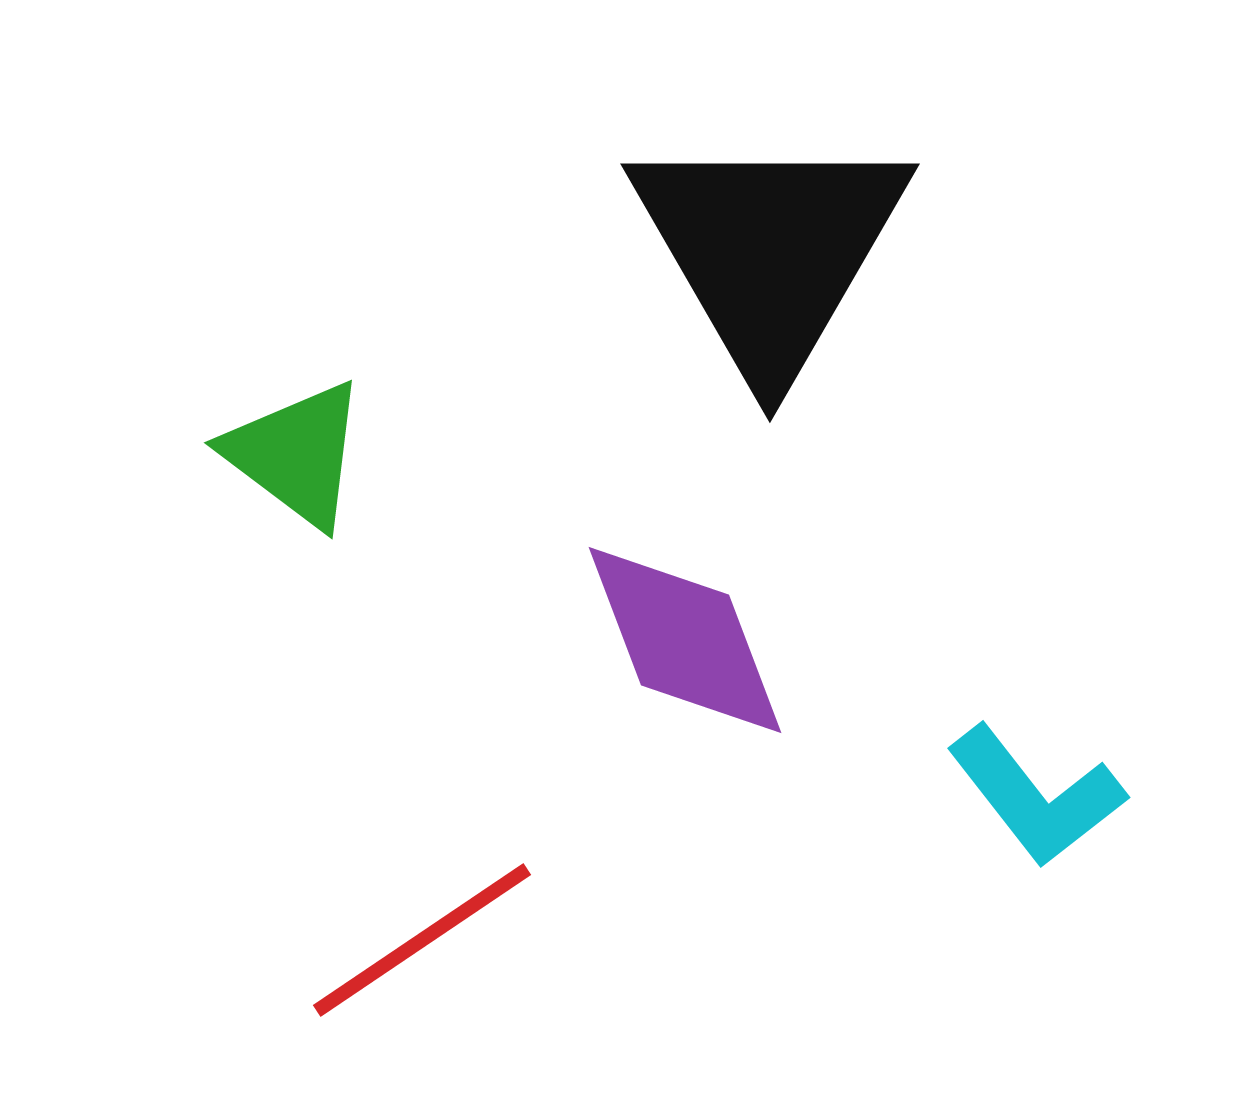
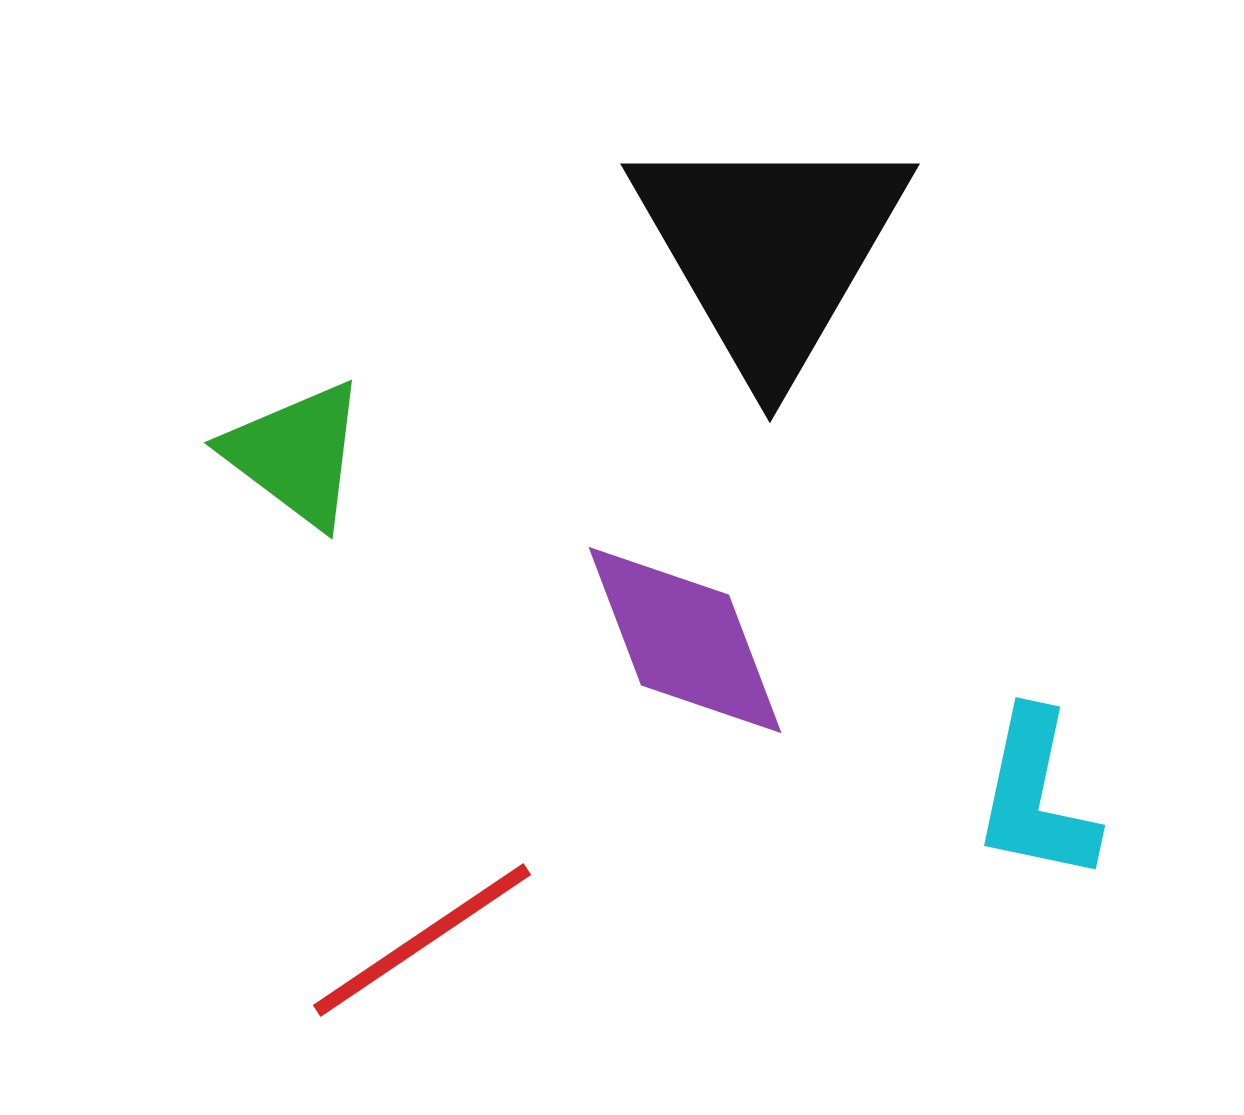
cyan L-shape: rotated 50 degrees clockwise
